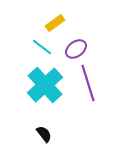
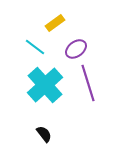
cyan line: moved 7 px left
